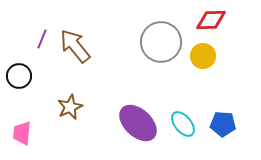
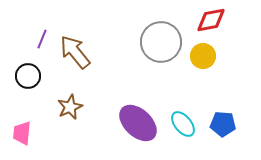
red diamond: rotated 8 degrees counterclockwise
brown arrow: moved 6 px down
black circle: moved 9 px right
